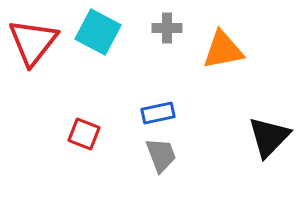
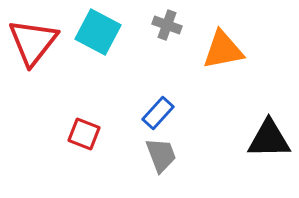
gray cross: moved 3 px up; rotated 20 degrees clockwise
blue rectangle: rotated 36 degrees counterclockwise
black triangle: moved 2 px down; rotated 45 degrees clockwise
